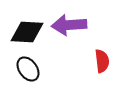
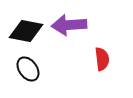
black diamond: moved 1 px left, 1 px up; rotated 8 degrees clockwise
red semicircle: moved 2 px up
